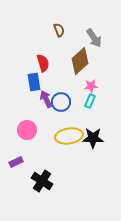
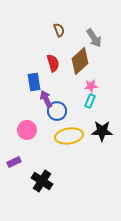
red semicircle: moved 10 px right
blue circle: moved 4 px left, 9 px down
black star: moved 9 px right, 7 px up
purple rectangle: moved 2 px left
